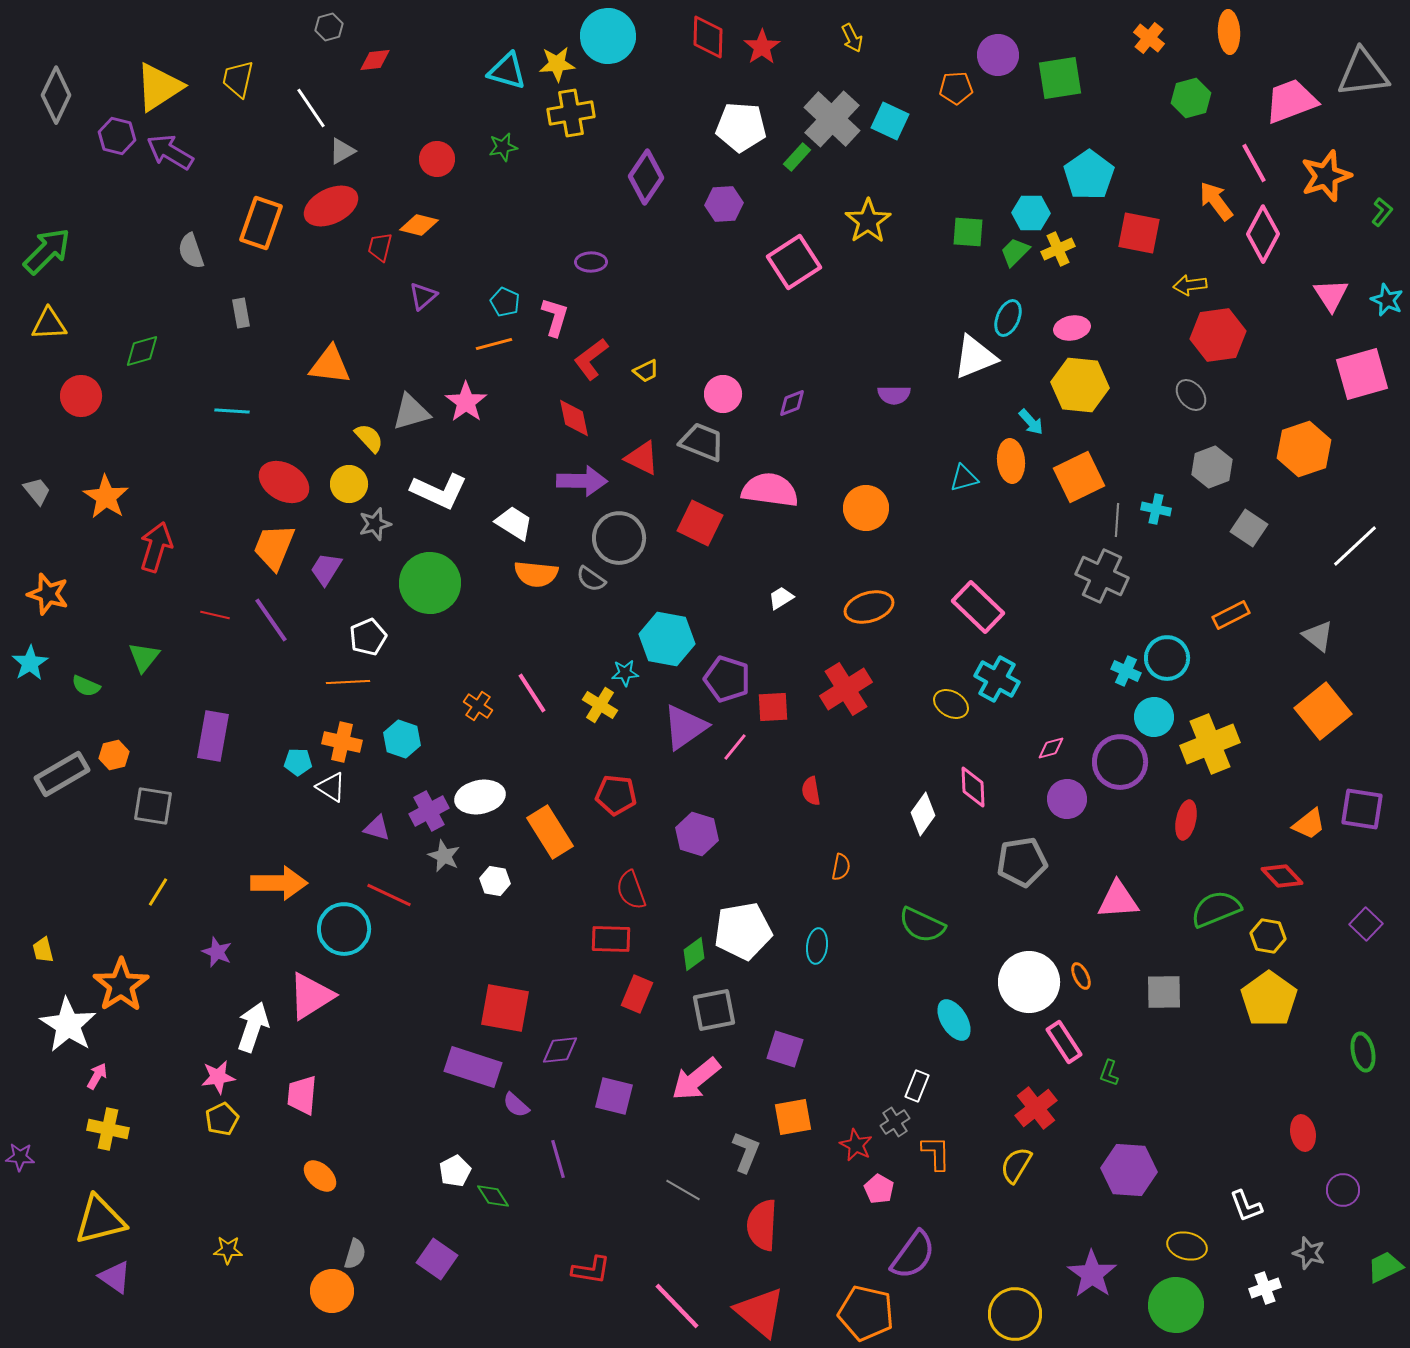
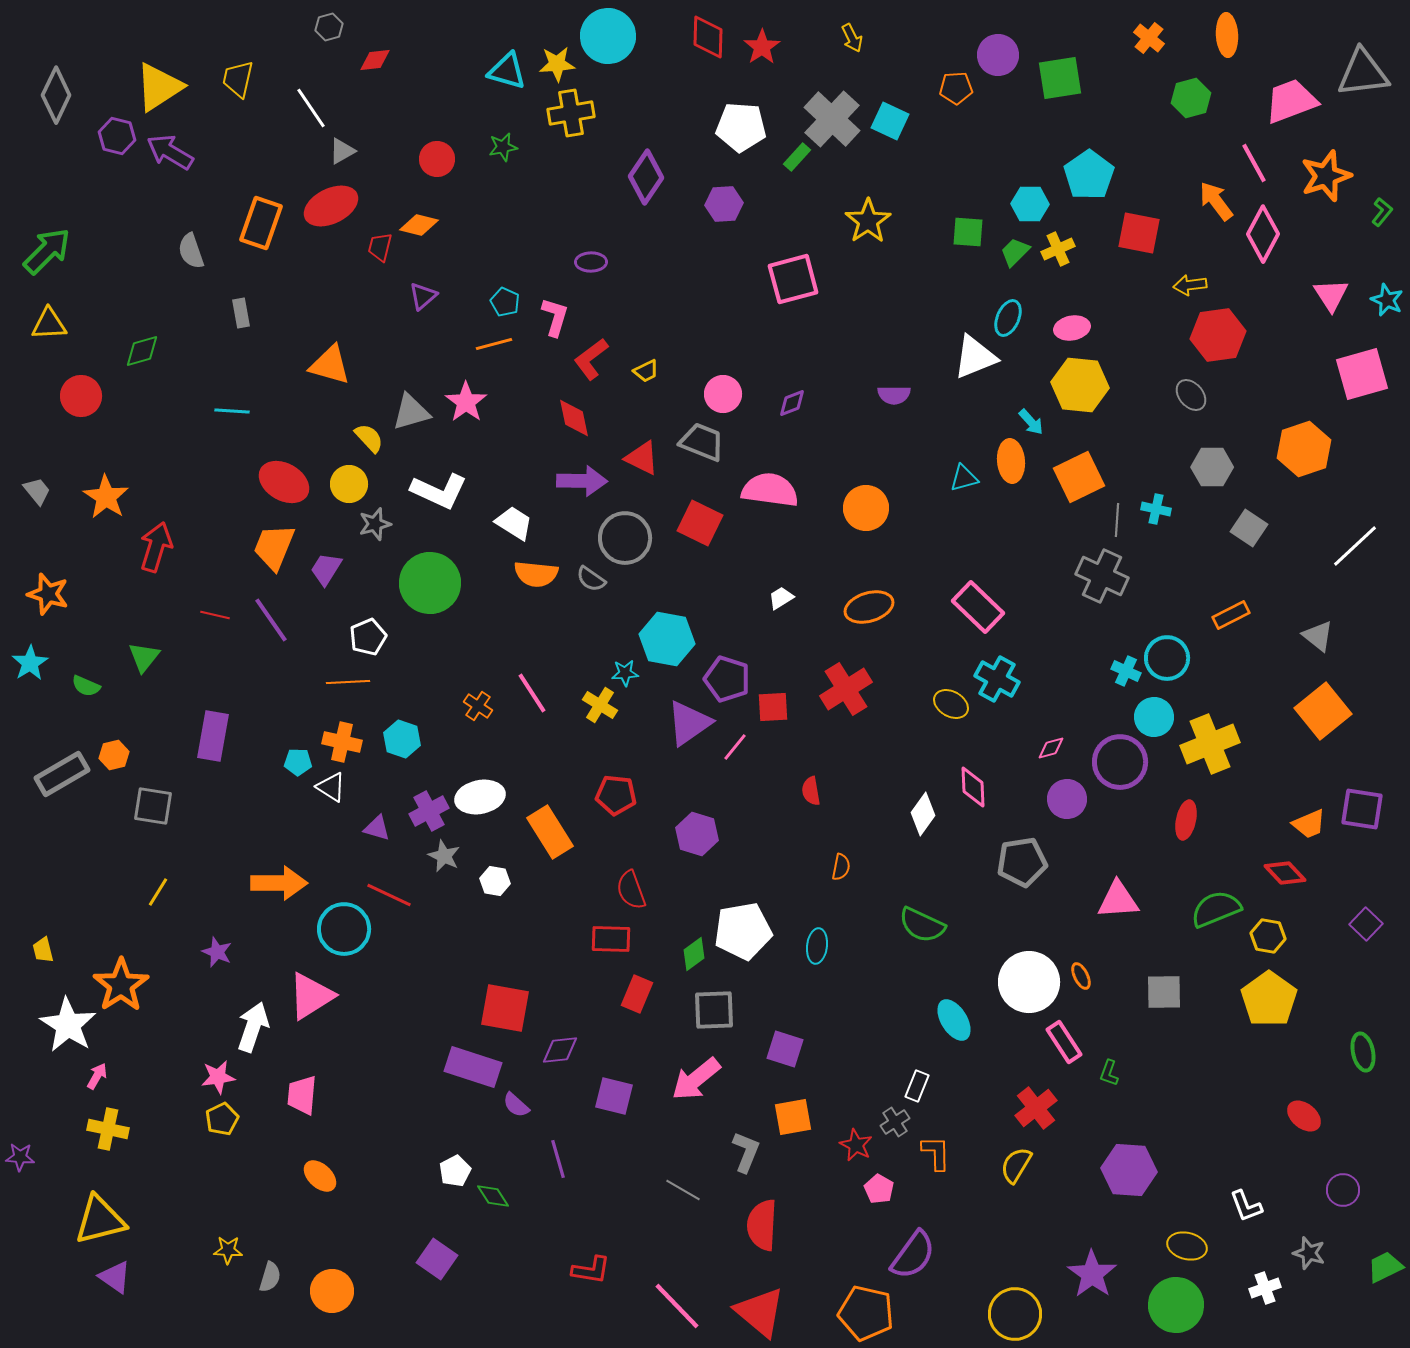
orange ellipse at (1229, 32): moved 2 px left, 3 px down
cyan hexagon at (1031, 213): moved 1 px left, 9 px up
pink square at (794, 262): moved 1 px left, 17 px down; rotated 18 degrees clockwise
orange triangle at (330, 365): rotated 9 degrees clockwise
gray hexagon at (1212, 467): rotated 21 degrees clockwise
gray circle at (619, 538): moved 6 px right
purple triangle at (685, 727): moved 4 px right, 4 px up
orange trapezoid at (1309, 824): rotated 15 degrees clockwise
red diamond at (1282, 876): moved 3 px right, 3 px up
gray square at (714, 1010): rotated 9 degrees clockwise
red ellipse at (1303, 1133): moved 1 px right, 17 px up; rotated 40 degrees counterclockwise
gray semicircle at (355, 1254): moved 85 px left, 23 px down
